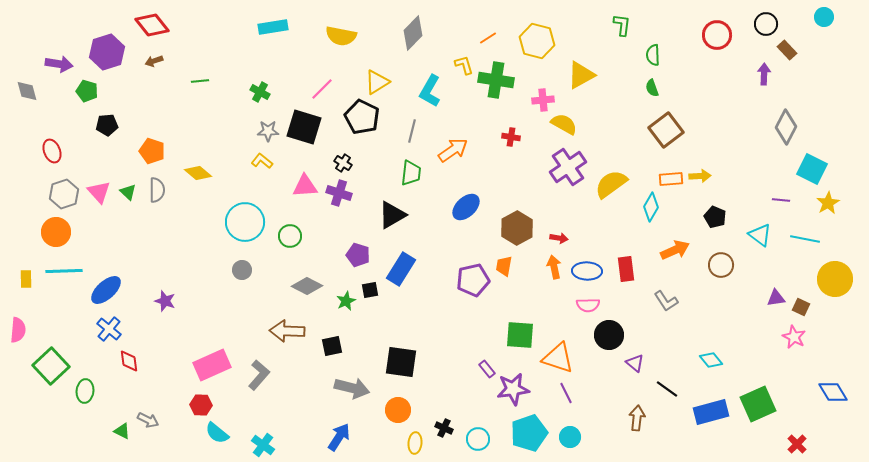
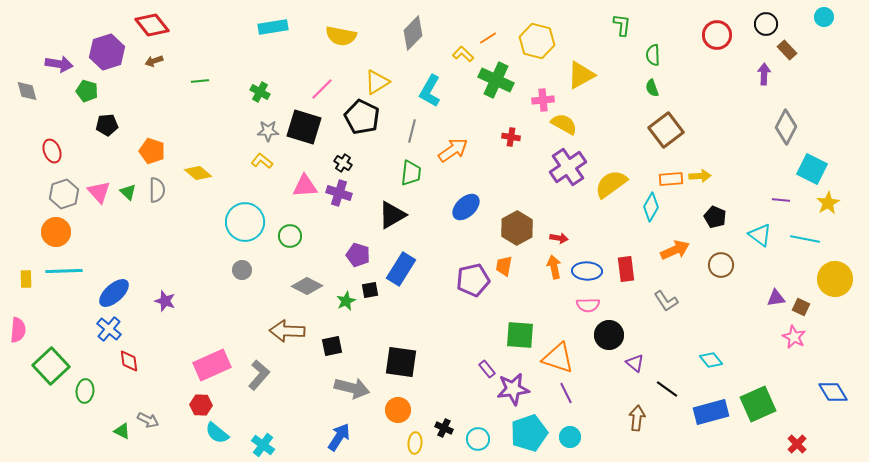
yellow L-shape at (464, 65): moved 1 px left, 11 px up; rotated 30 degrees counterclockwise
green cross at (496, 80): rotated 16 degrees clockwise
blue ellipse at (106, 290): moved 8 px right, 3 px down
